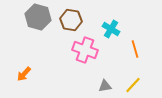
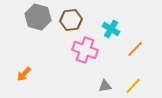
brown hexagon: rotated 15 degrees counterclockwise
orange line: rotated 60 degrees clockwise
yellow line: moved 1 px down
